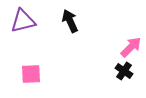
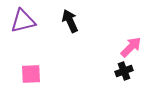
black cross: rotated 36 degrees clockwise
